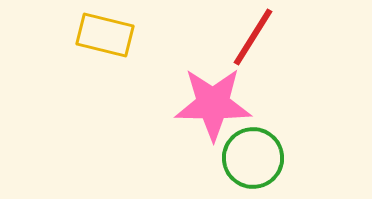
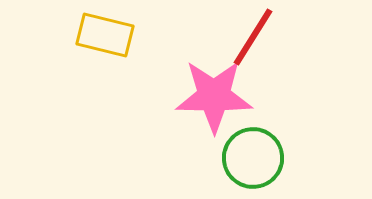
pink star: moved 1 px right, 8 px up
